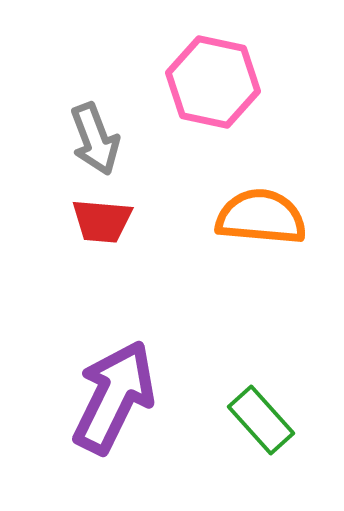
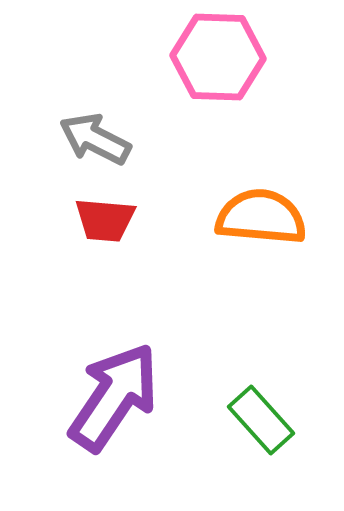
pink hexagon: moved 5 px right, 25 px up; rotated 10 degrees counterclockwise
gray arrow: rotated 138 degrees clockwise
red trapezoid: moved 3 px right, 1 px up
purple arrow: rotated 8 degrees clockwise
